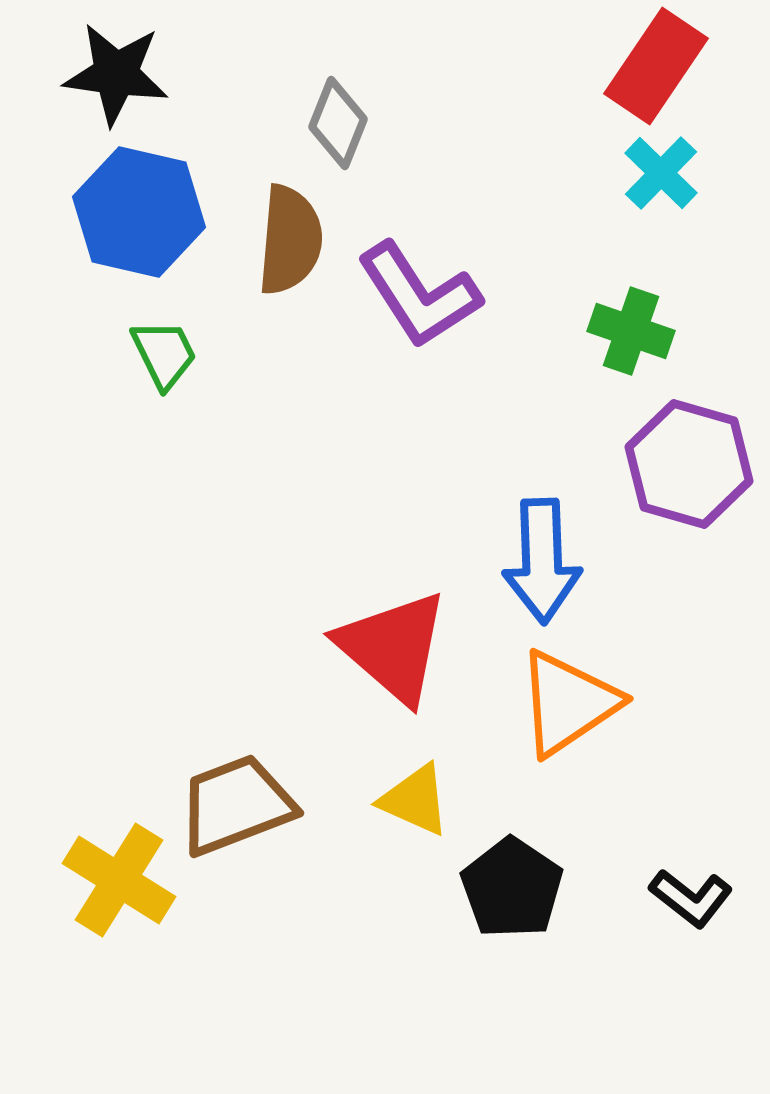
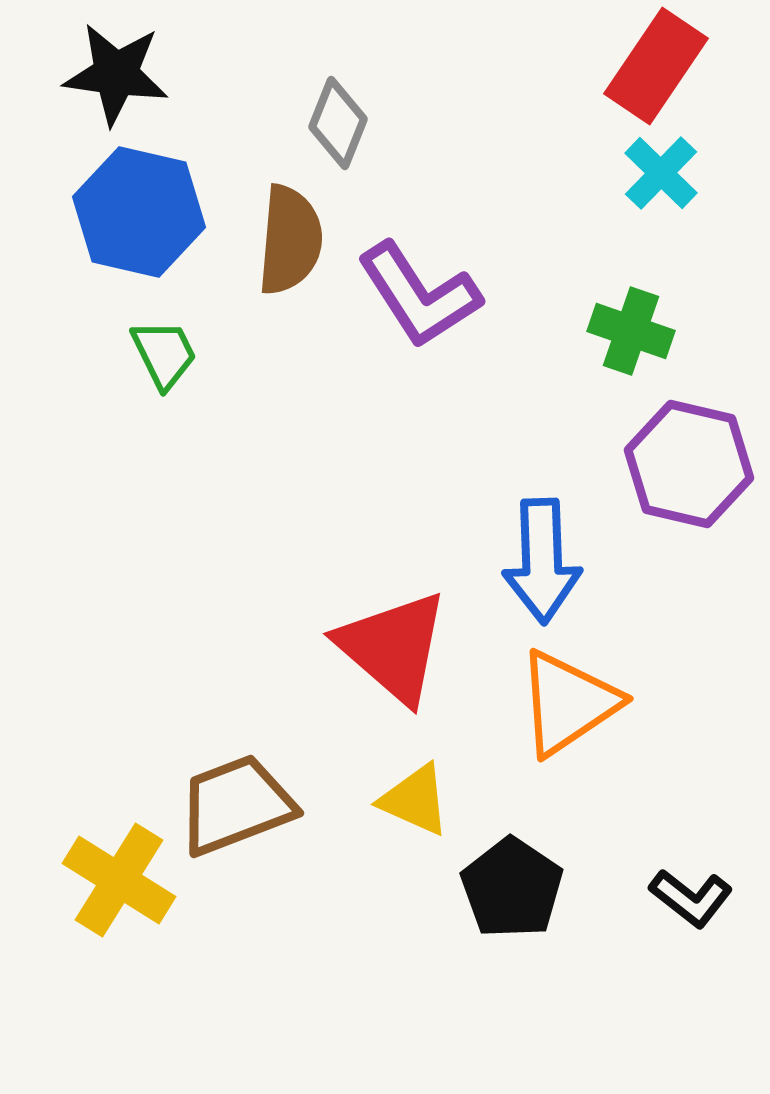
purple hexagon: rotated 3 degrees counterclockwise
